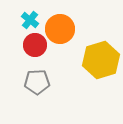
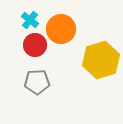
orange circle: moved 1 px right
